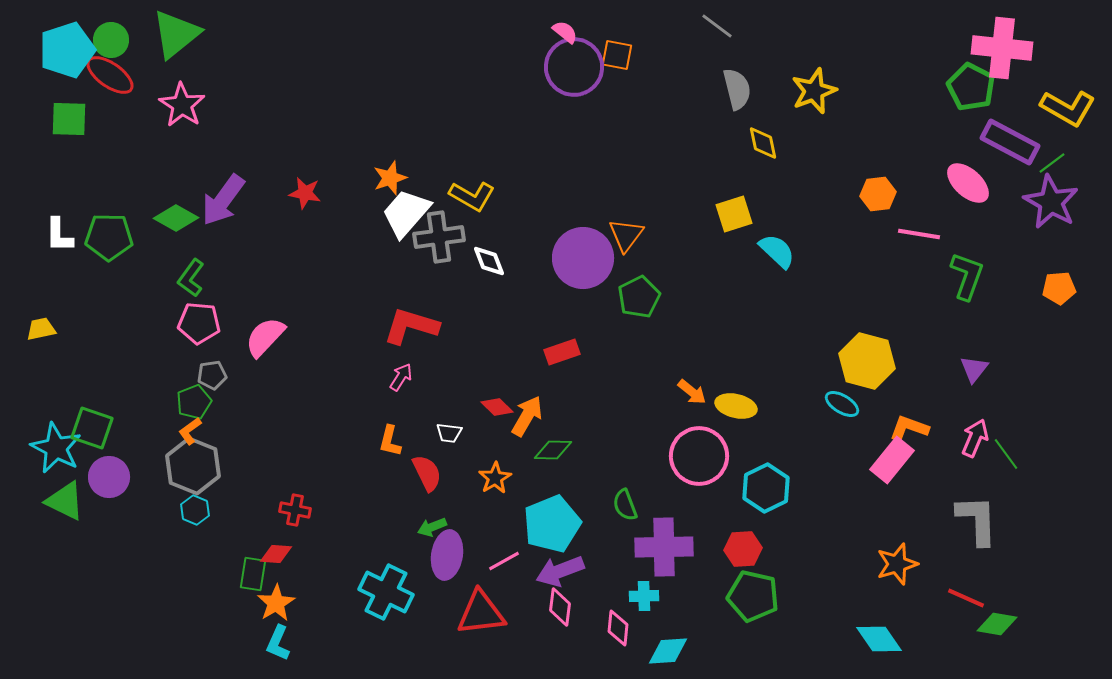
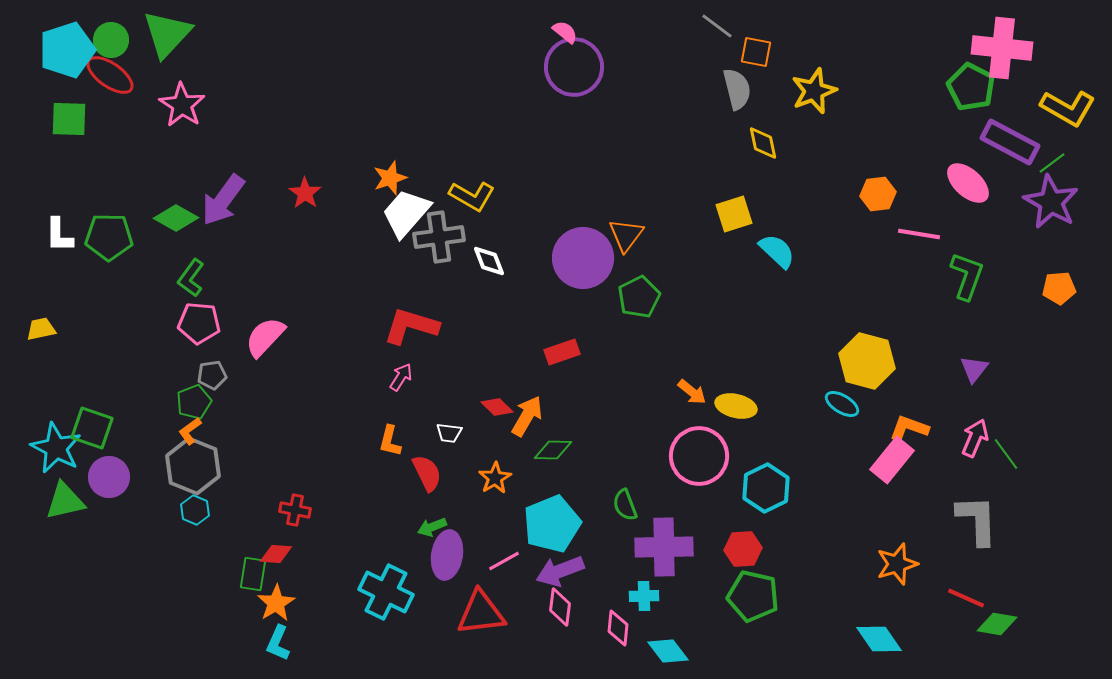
green triangle at (176, 34): moved 9 px left; rotated 8 degrees counterclockwise
orange square at (617, 55): moved 139 px right, 3 px up
red star at (305, 193): rotated 24 degrees clockwise
green triangle at (65, 501): rotated 39 degrees counterclockwise
cyan diamond at (668, 651): rotated 57 degrees clockwise
